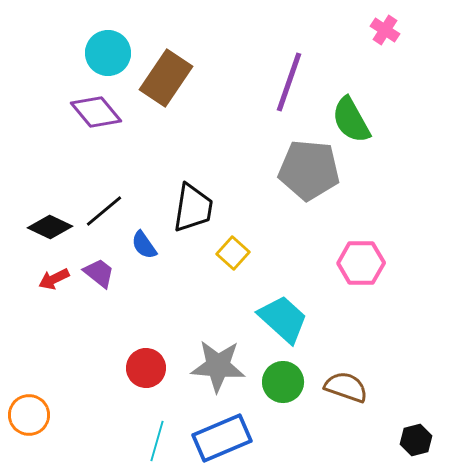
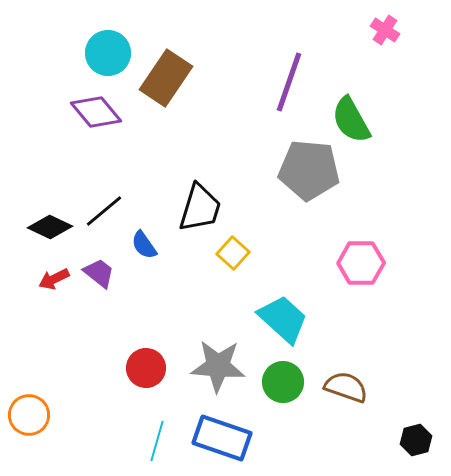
black trapezoid: moved 7 px right; rotated 8 degrees clockwise
blue rectangle: rotated 42 degrees clockwise
